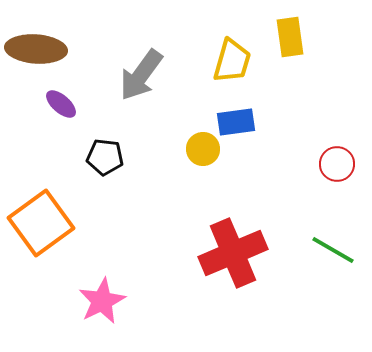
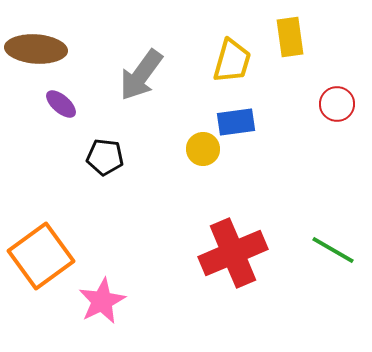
red circle: moved 60 px up
orange square: moved 33 px down
